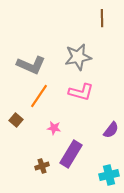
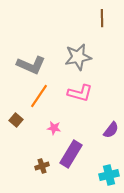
pink L-shape: moved 1 px left, 1 px down
